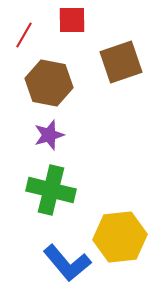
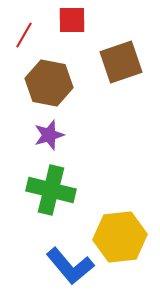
blue L-shape: moved 3 px right, 3 px down
